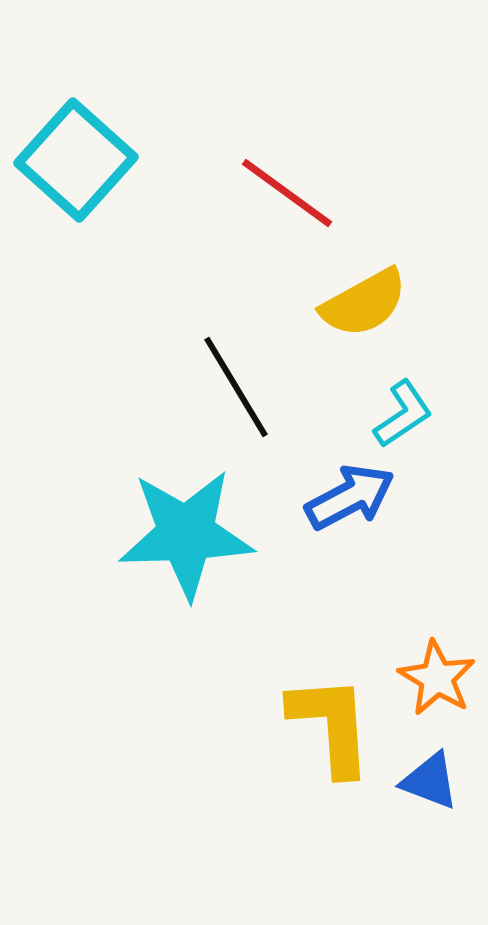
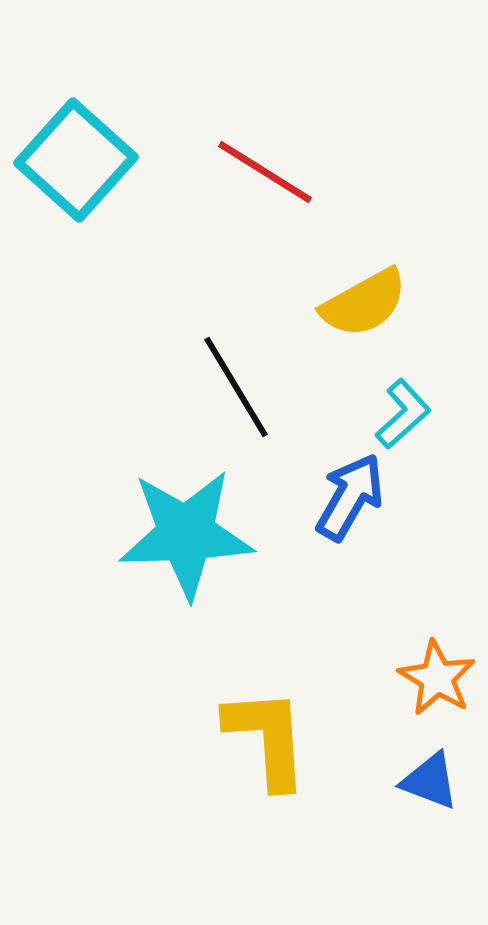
red line: moved 22 px left, 21 px up; rotated 4 degrees counterclockwise
cyan L-shape: rotated 8 degrees counterclockwise
blue arrow: rotated 32 degrees counterclockwise
yellow L-shape: moved 64 px left, 13 px down
